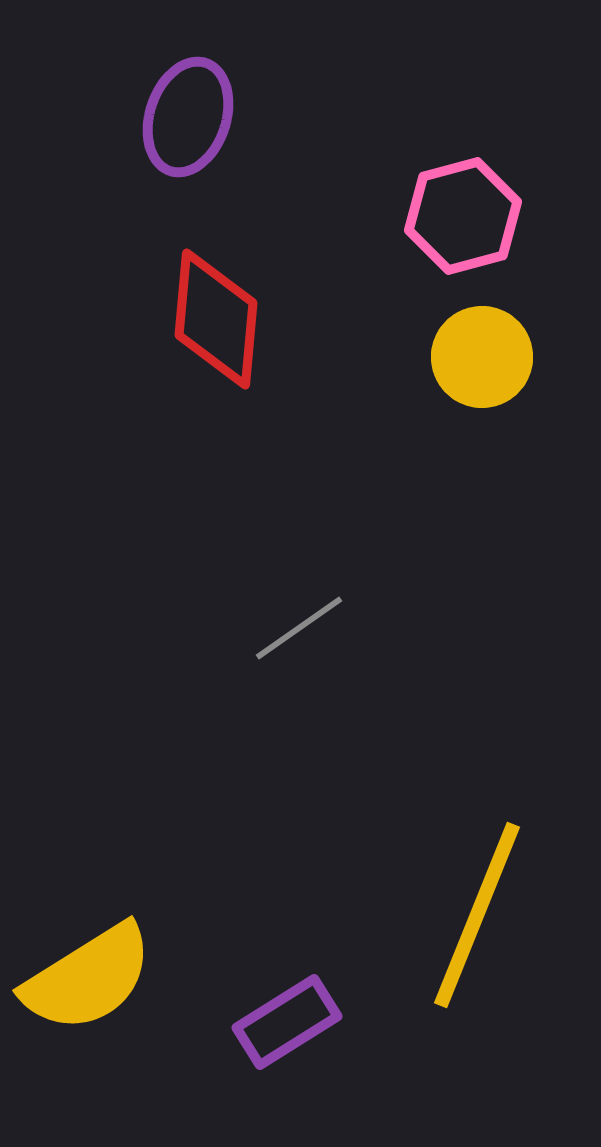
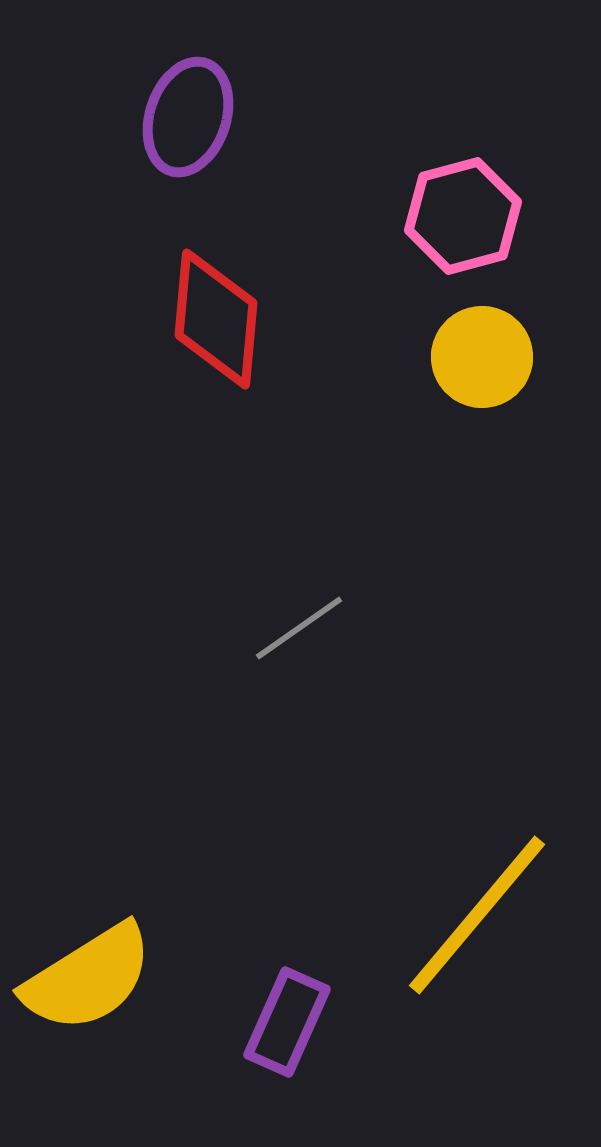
yellow line: rotated 18 degrees clockwise
purple rectangle: rotated 34 degrees counterclockwise
